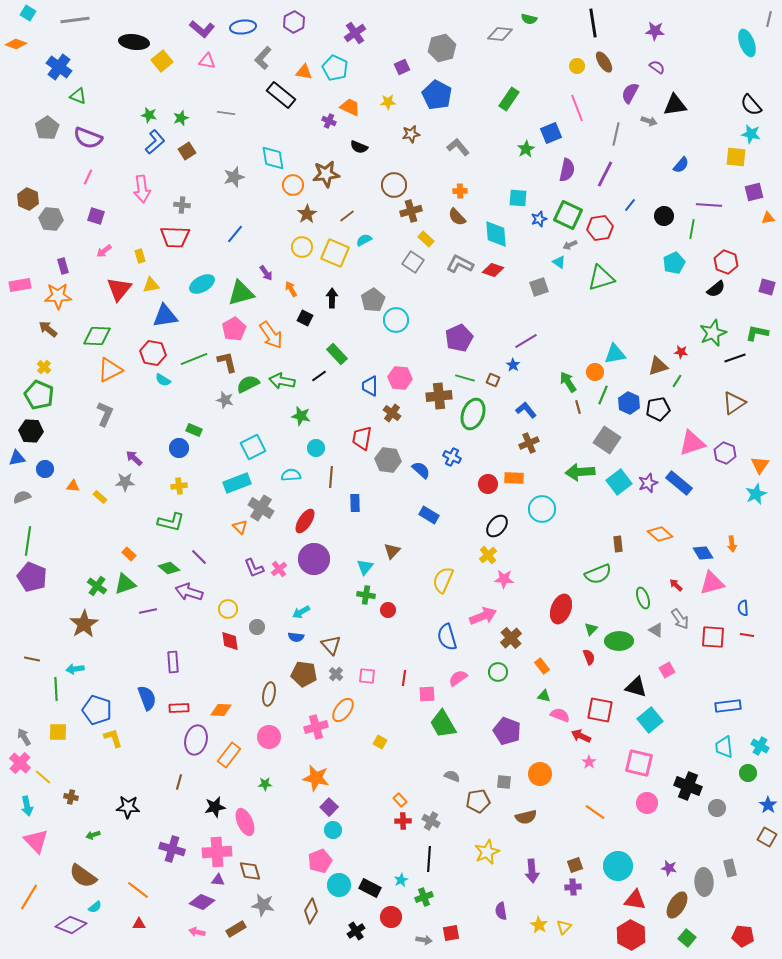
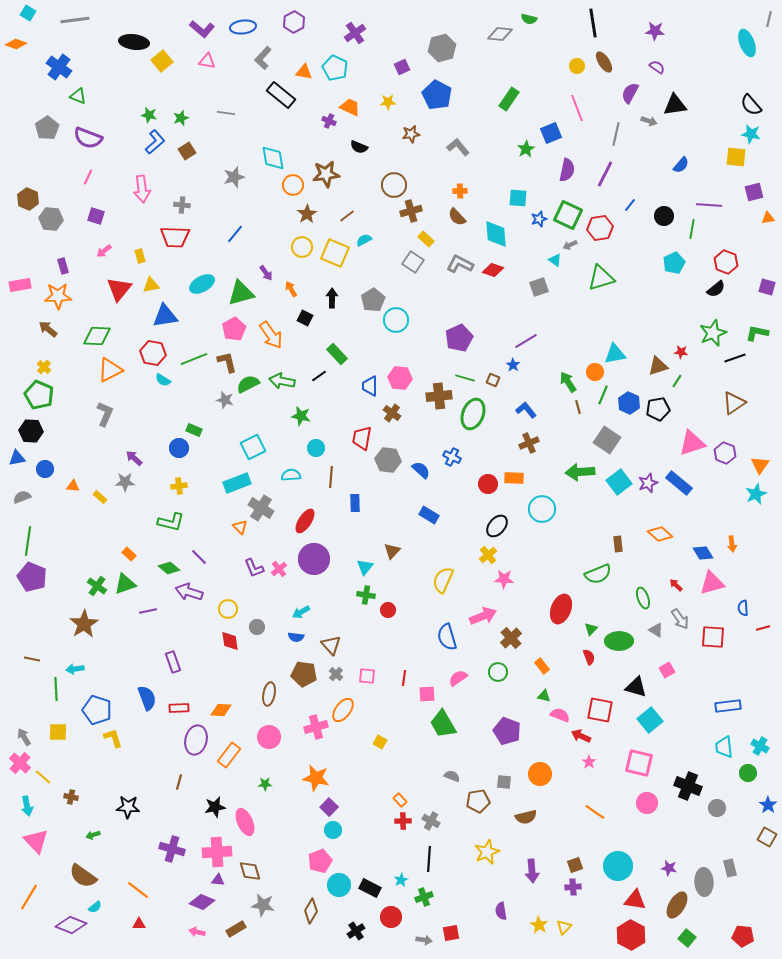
cyan triangle at (559, 262): moved 4 px left, 2 px up
red line at (747, 635): moved 16 px right, 7 px up; rotated 24 degrees counterclockwise
purple rectangle at (173, 662): rotated 15 degrees counterclockwise
